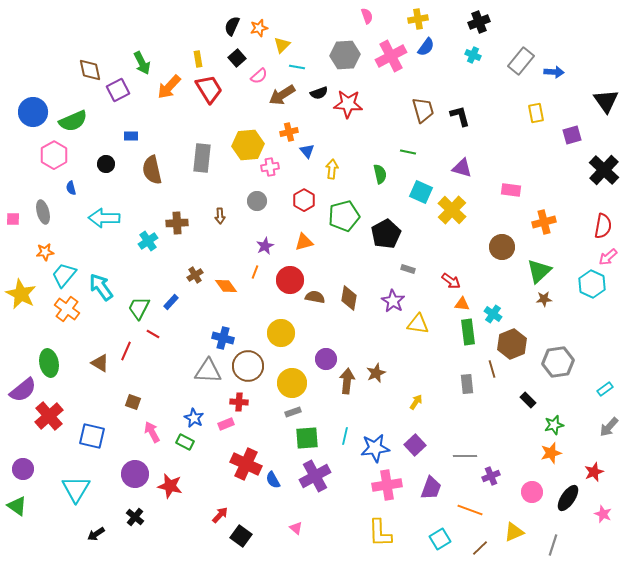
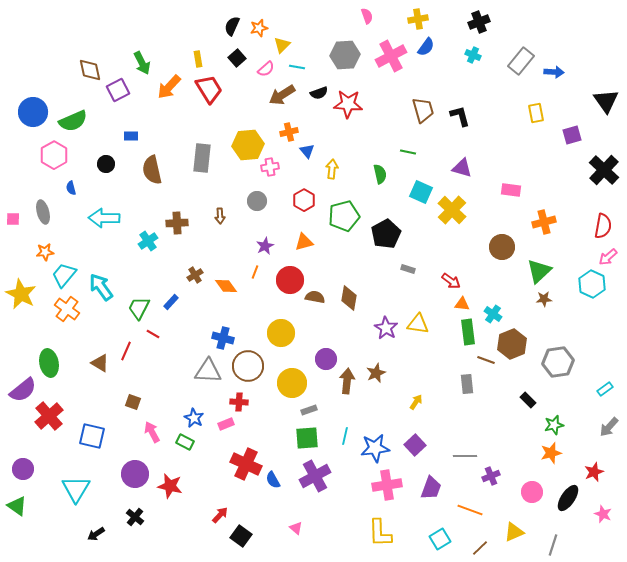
pink semicircle at (259, 76): moved 7 px right, 7 px up
purple star at (393, 301): moved 7 px left, 27 px down
brown line at (492, 369): moved 6 px left, 9 px up; rotated 54 degrees counterclockwise
gray rectangle at (293, 412): moved 16 px right, 2 px up
